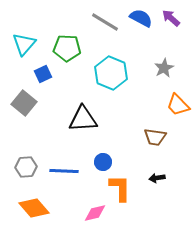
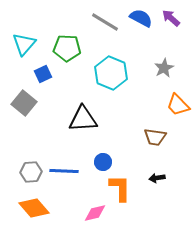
gray hexagon: moved 5 px right, 5 px down
